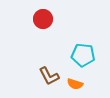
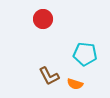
cyan pentagon: moved 2 px right, 1 px up
